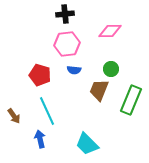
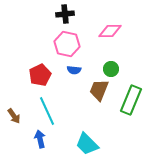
pink hexagon: rotated 20 degrees clockwise
red pentagon: rotated 30 degrees clockwise
